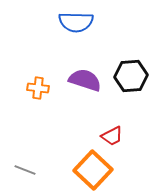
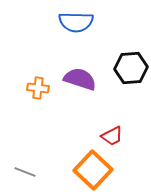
black hexagon: moved 8 px up
purple semicircle: moved 5 px left, 1 px up
gray line: moved 2 px down
